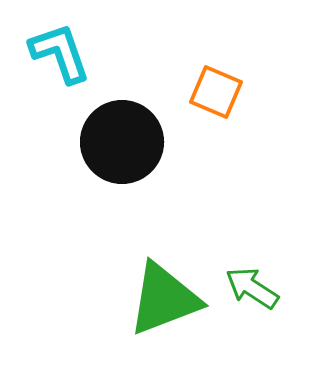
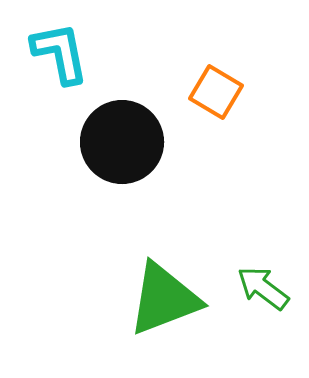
cyan L-shape: rotated 8 degrees clockwise
orange square: rotated 8 degrees clockwise
green arrow: moved 11 px right; rotated 4 degrees clockwise
